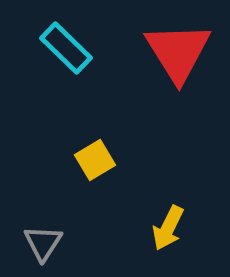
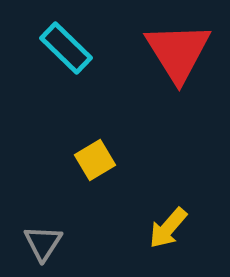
yellow arrow: rotated 15 degrees clockwise
